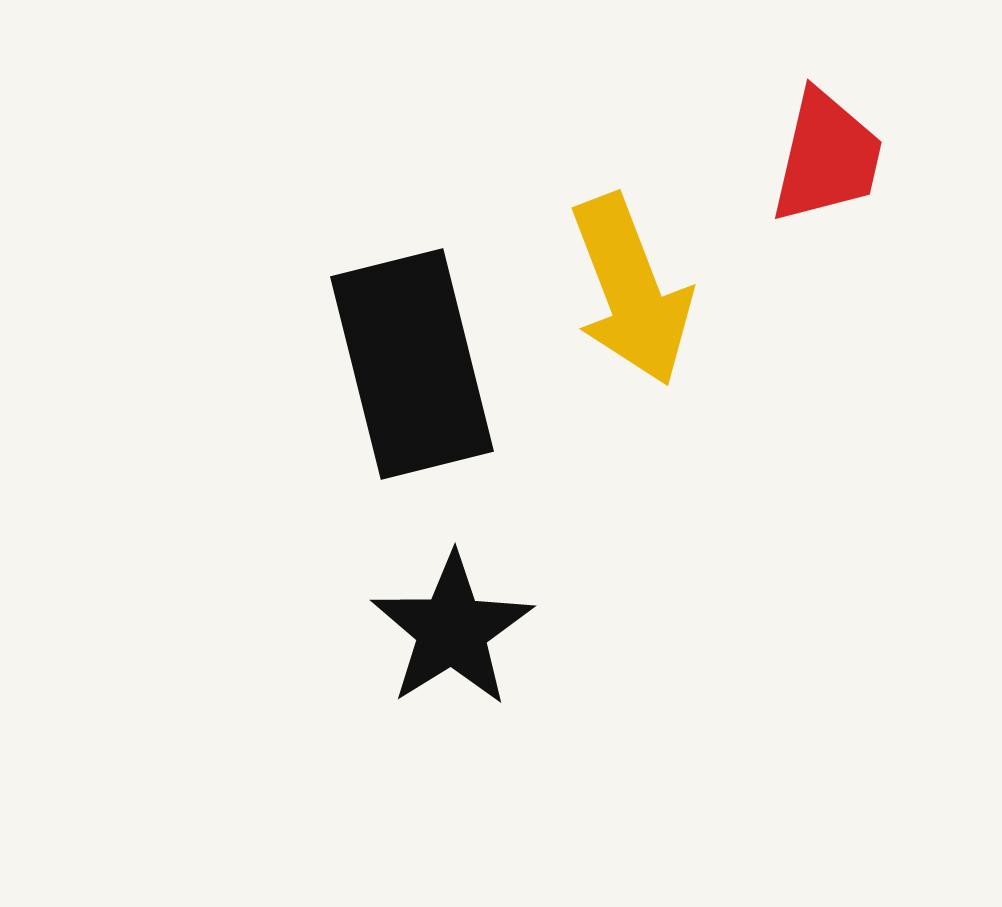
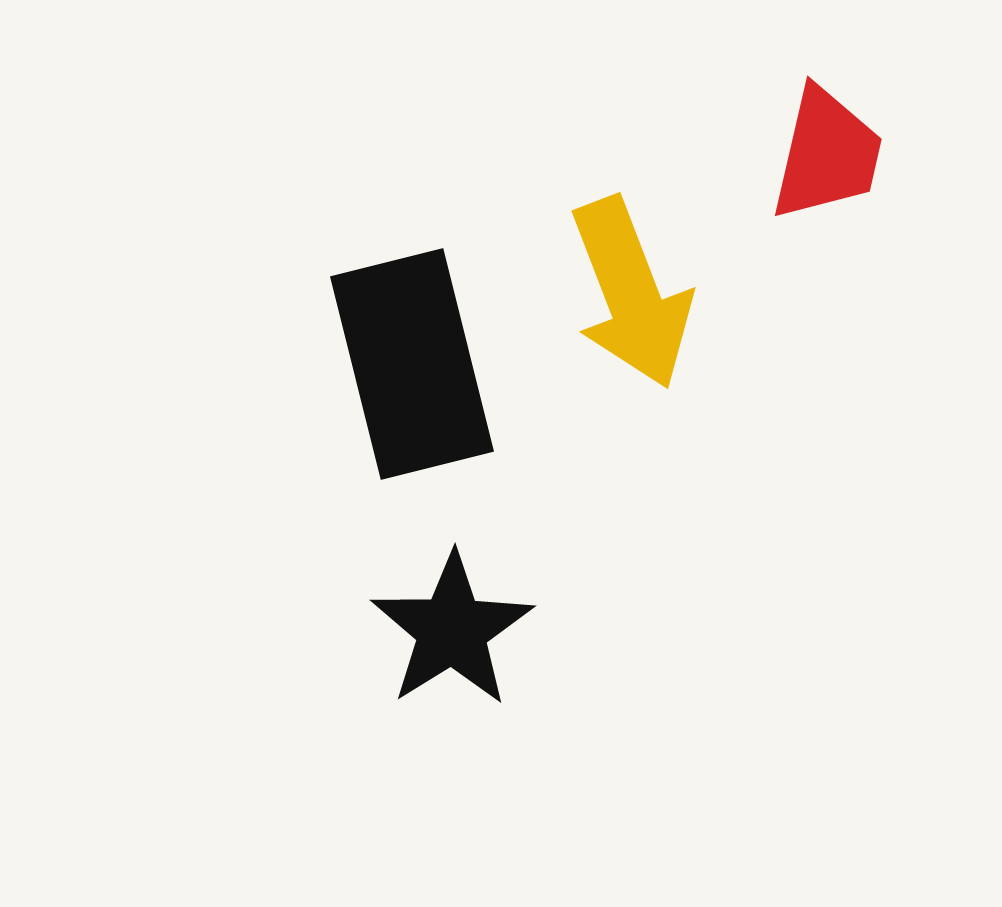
red trapezoid: moved 3 px up
yellow arrow: moved 3 px down
